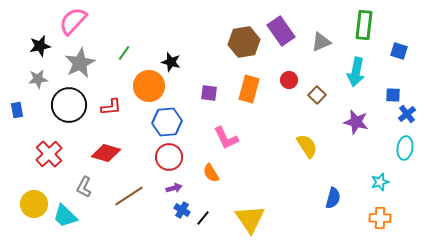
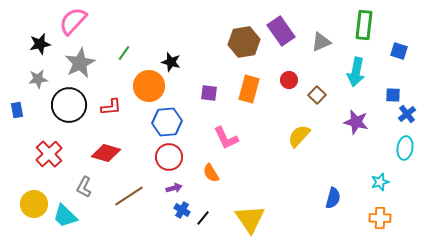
black star at (40, 46): moved 2 px up
yellow semicircle at (307, 146): moved 8 px left, 10 px up; rotated 105 degrees counterclockwise
